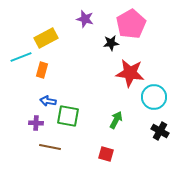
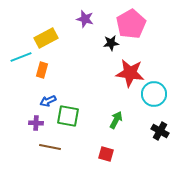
cyan circle: moved 3 px up
blue arrow: rotated 35 degrees counterclockwise
